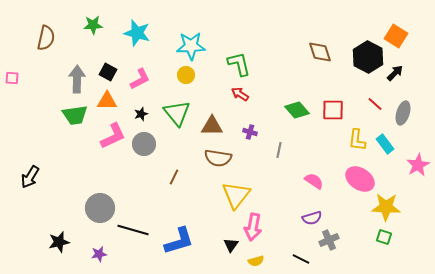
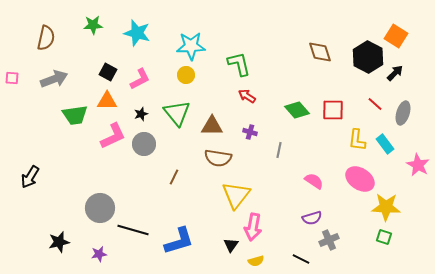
gray arrow at (77, 79): moved 23 px left; rotated 68 degrees clockwise
red arrow at (240, 94): moved 7 px right, 2 px down
pink star at (418, 165): rotated 15 degrees counterclockwise
